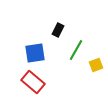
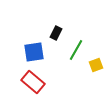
black rectangle: moved 2 px left, 3 px down
blue square: moved 1 px left, 1 px up
